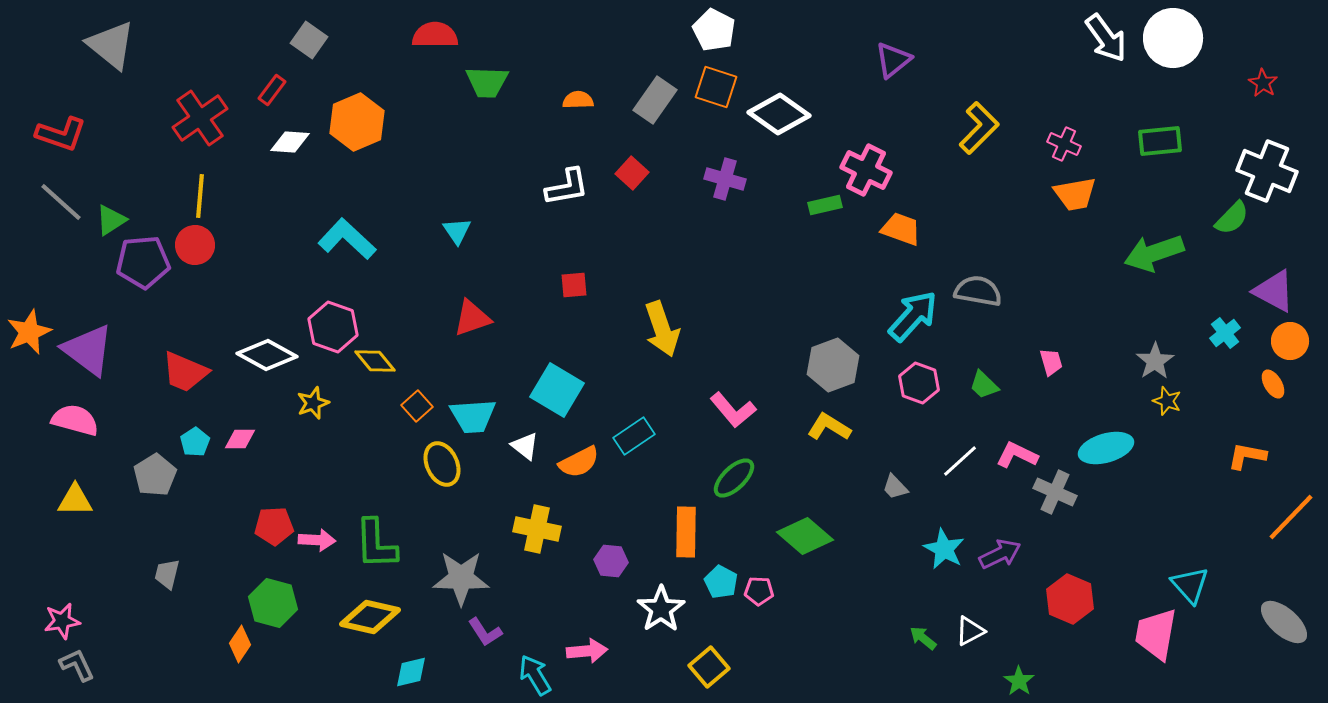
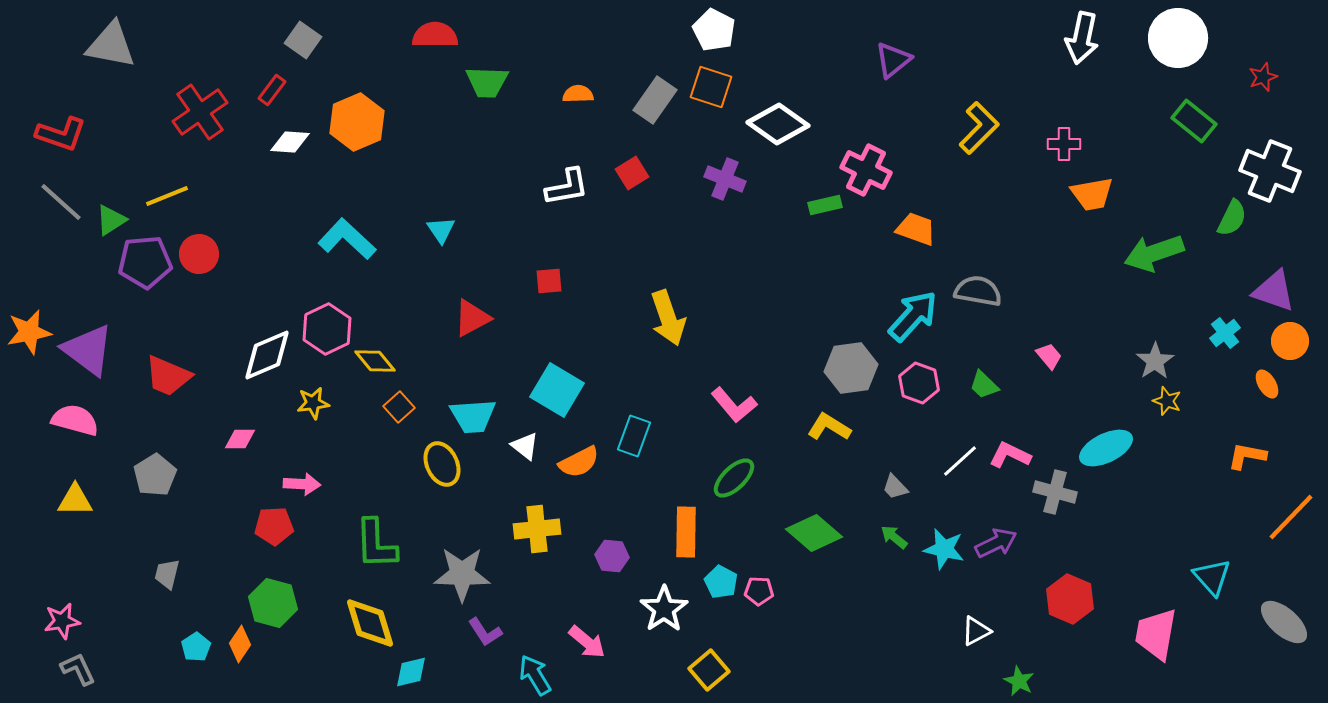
white arrow at (1106, 38): moved 24 px left; rotated 48 degrees clockwise
white circle at (1173, 38): moved 5 px right
gray square at (309, 40): moved 6 px left
gray triangle at (111, 45): rotated 28 degrees counterclockwise
red star at (1263, 83): moved 6 px up; rotated 20 degrees clockwise
orange square at (716, 87): moved 5 px left
orange semicircle at (578, 100): moved 6 px up
white diamond at (779, 114): moved 1 px left, 10 px down
red cross at (200, 118): moved 6 px up
green rectangle at (1160, 141): moved 34 px right, 20 px up; rotated 45 degrees clockwise
pink cross at (1064, 144): rotated 24 degrees counterclockwise
white cross at (1267, 171): moved 3 px right
red square at (632, 173): rotated 16 degrees clockwise
purple cross at (725, 179): rotated 6 degrees clockwise
orange trapezoid at (1075, 194): moved 17 px right
yellow line at (200, 196): moved 33 px left; rotated 63 degrees clockwise
green semicircle at (1232, 218): rotated 18 degrees counterclockwise
orange trapezoid at (901, 229): moved 15 px right
cyan triangle at (457, 231): moved 16 px left, 1 px up
red circle at (195, 245): moved 4 px right, 9 px down
purple pentagon at (143, 262): moved 2 px right
red square at (574, 285): moved 25 px left, 4 px up
purple triangle at (1274, 291): rotated 9 degrees counterclockwise
red triangle at (472, 318): rotated 9 degrees counterclockwise
pink hexagon at (333, 327): moved 6 px left, 2 px down; rotated 15 degrees clockwise
yellow arrow at (662, 329): moved 6 px right, 11 px up
orange star at (29, 332): rotated 12 degrees clockwise
white diamond at (267, 355): rotated 52 degrees counterclockwise
pink trapezoid at (1051, 362): moved 2 px left, 6 px up; rotated 24 degrees counterclockwise
gray hexagon at (833, 365): moved 18 px right, 3 px down; rotated 12 degrees clockwise
red trapezoid at (185, 372): moved 17 px left, 4 px down
orange ellipse at (1273, 384): moved 6 px left
yellow star at (313, 403): rotated 12 degrees clockwise
orange square at (417, 406): moved 18 px left, 1 px down
pink L-shape at (733, 410): moved 1 px right, 5 px up
cyan rectangle at (634, 436): rotated 36 degrees counterclockwise
cyan pentagon at (195, 442): moved 1 px right, 205 px down
cyan ellipse at (1106, 448): rotated 10 degrees counterclockwise
pink L-shape at (1017, 455): moved 7 px left
gray cross at (1055, 492): rotated 9 degrees counterclockwise
yellow cross at (537, 529): rotated 18 degrees counterclockwise
green diamond at (805, 536): moved 9 px right, 3 px up
pink arrow at (317, 540): moved 15 px left, 56 px up
cyan star at (944, 549): rotated 15 degrees counterclockwise
purple arrow at (1000, 554): moved 4 px left, 11 px up
purple hexagon at (611, 561): moved 1 px right, 5 px up
gray star at (461, 578): moved 1 px right, 4 px up
cyan triangle at (1190, 585): moved 22 px right, 8 px up
white star at (661, 609): moved 3 px right
yellow diamond at (370, 617): moved 6 px down; rotated 60 degrees clockwise
white triangle at (970, 631): moved 6 px right
green arrow at (923, 638): moved 29 px left, 101 px up
pink arrow at (587, 651): moved 9 px up; rotated 45 degrees clockwise
gray L-shape at (77, 665): moved 1 px right, 4 px down
yellow square at (709, 667): moved 3 px down
green star at (1019, 681): rotated 8 degrees counterclockwise
